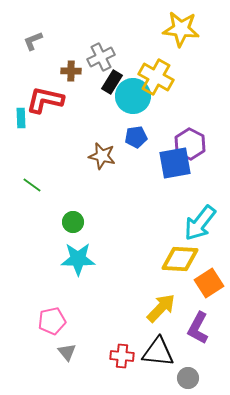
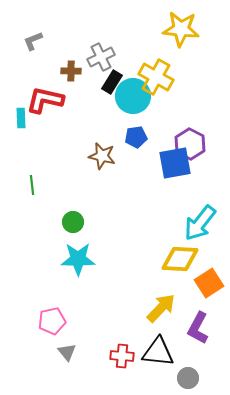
green line: rotated 48 degrees clockwise
